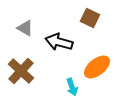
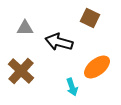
gray triangle: rotated 30 degrees counterclockwise
